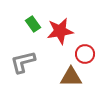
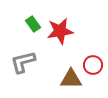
red circle: moved 8 px right, 11 px down
brown triangle: moved 2 px down
